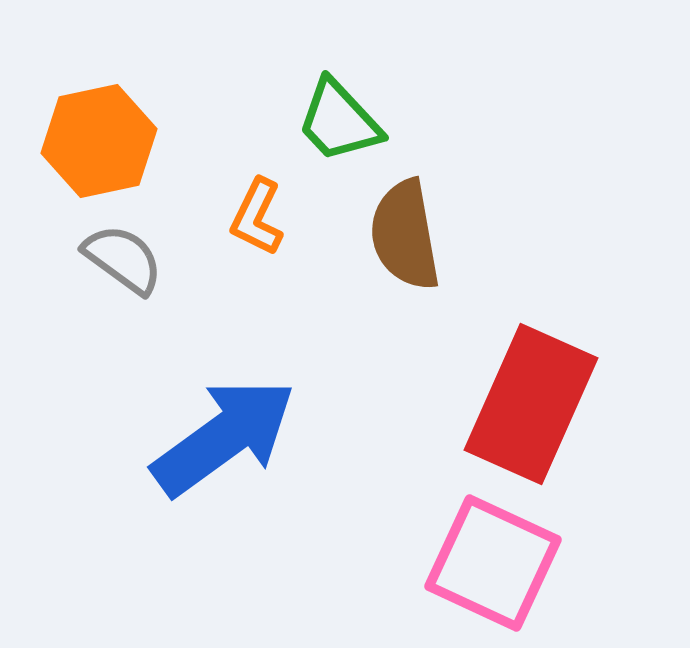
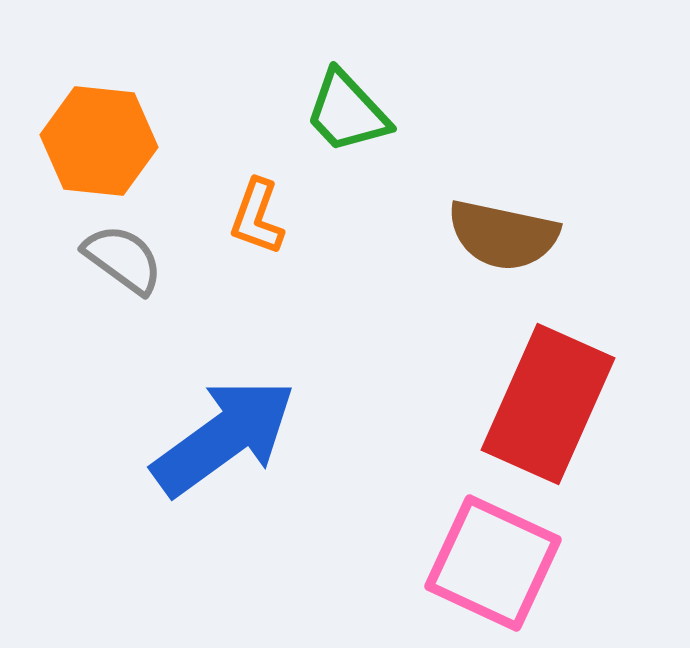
green trapezoid: moved 8 px right, 9 px up
orange hexagon: rotated 18 degrees clockwise
orange L-shape: rotated 6 degrees counterclockwise
brown semicircle: moved 98 px right; rotated 68 degrees counterclockwise
red rectangle: moved 17 px right
